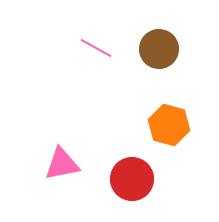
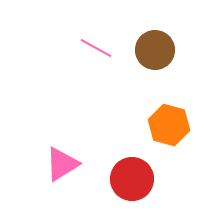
brown circle: moved 4 px left, 1 px down
pink triangle: rotated 21 degrees counterclockwise
